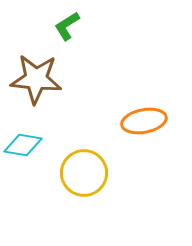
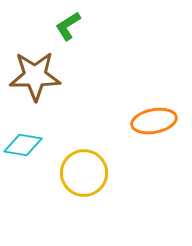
green L-shape: moved 1 px right
brown star: moved 1 px left, 3 px up; rotated 6 degrees counterclockwise
orange ellipse: moved 10 px right
